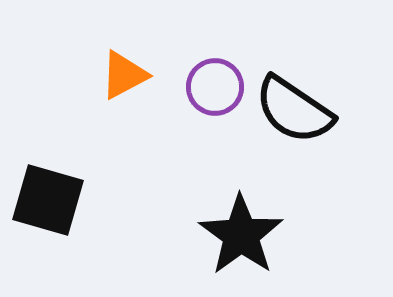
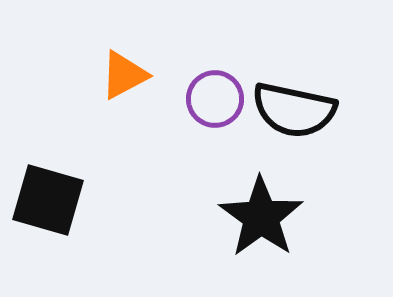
purple circle: moved 12 px down
black semicircle: rotated 22 degrees counterclockwise
black star: moved 20 px right, 18 px up
